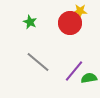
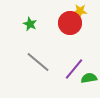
green star: moved 2 px down
purple line: moved 2 px up
